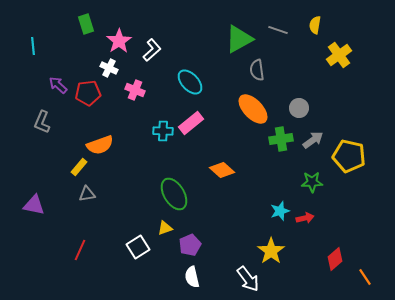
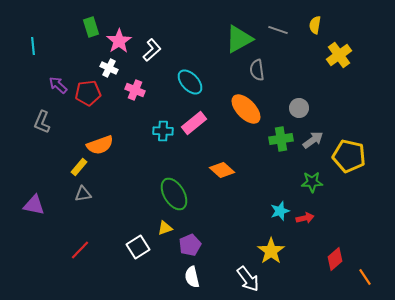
green rectangle: moved 5 px right, 3 px down
orange ellipse: moved 7 px left
pink rectangle: moved 3 px right
gray triangle: moved 4 px left
red line: rotated 20 degrees clockwise
